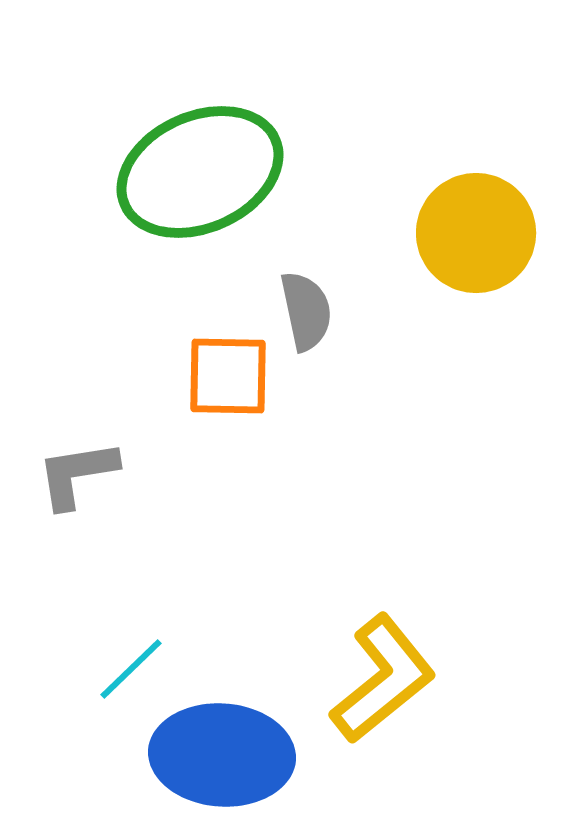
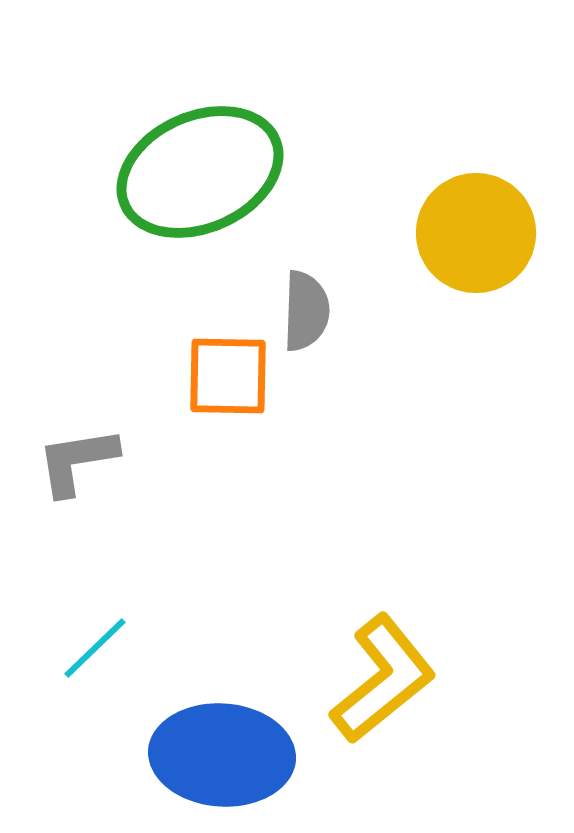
gray semicircle: rotated 14 degrees clockwise
gray L-shape: moved 13 px up
cyan line: moved 36 px left, 21 px up
